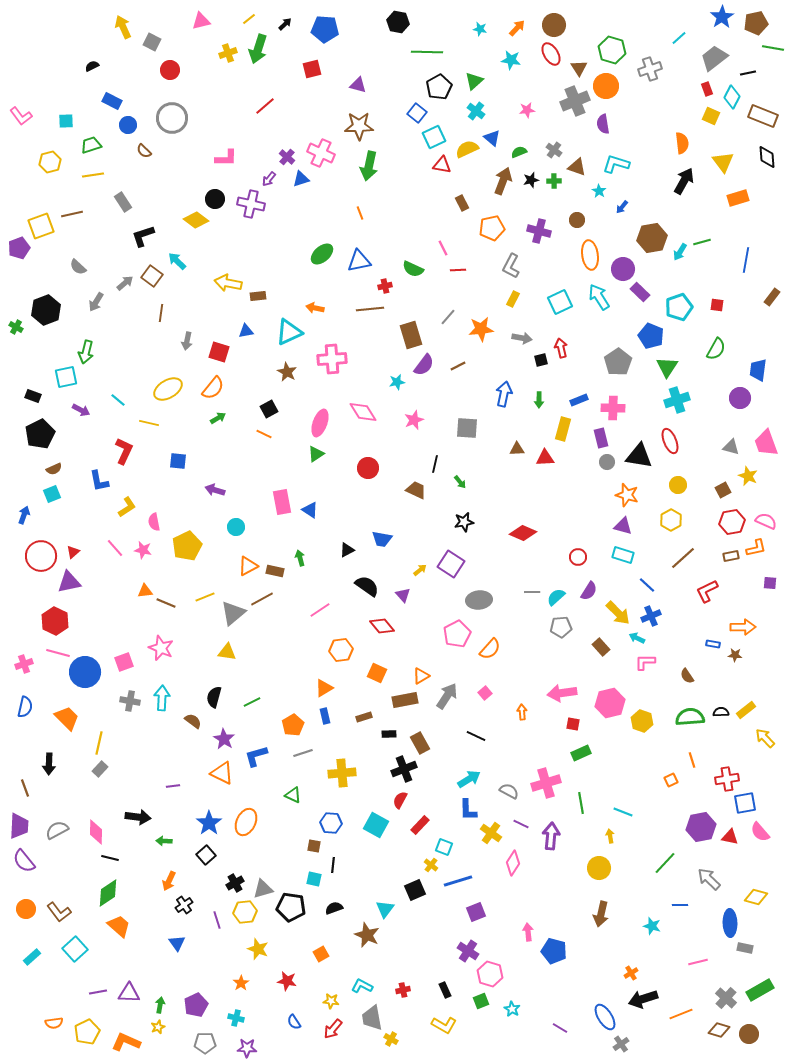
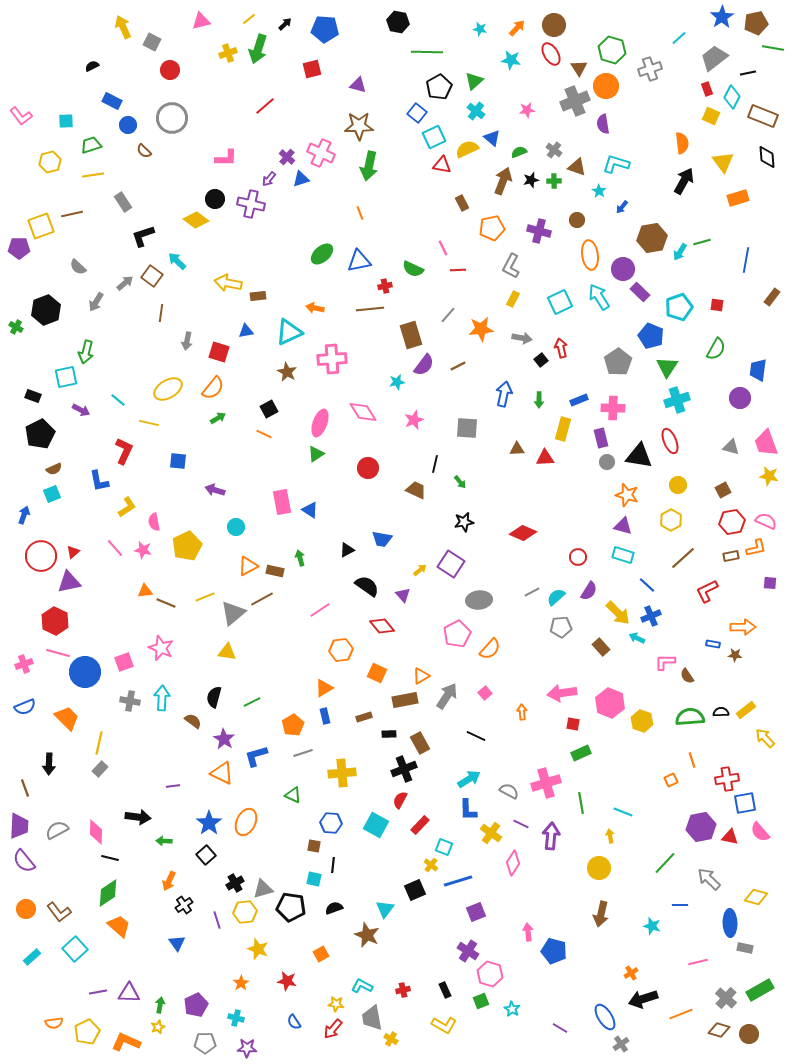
purple pentagon at (19, 248): rotated 20 degrees clockwise
gray line at (448, 317): moved 2 px up
black square at (541, 360): rotated 24 degrees counterclockwise
yellow star at (748, 476): moved 21 px right; rotated 12 degrees counterclockwise
gray line at (532, 592): rotated 28 degrees counterclockwise
pink L-shape at (645, 662): moved 20 px right
pink hexagon at (610, 703): rotated 24 degrees counterclockwise
blue semicircle at (25, 707): rotated 55 degrees clockwise
yellow star at (331, 1001): moved 5 px right, 3 px down
